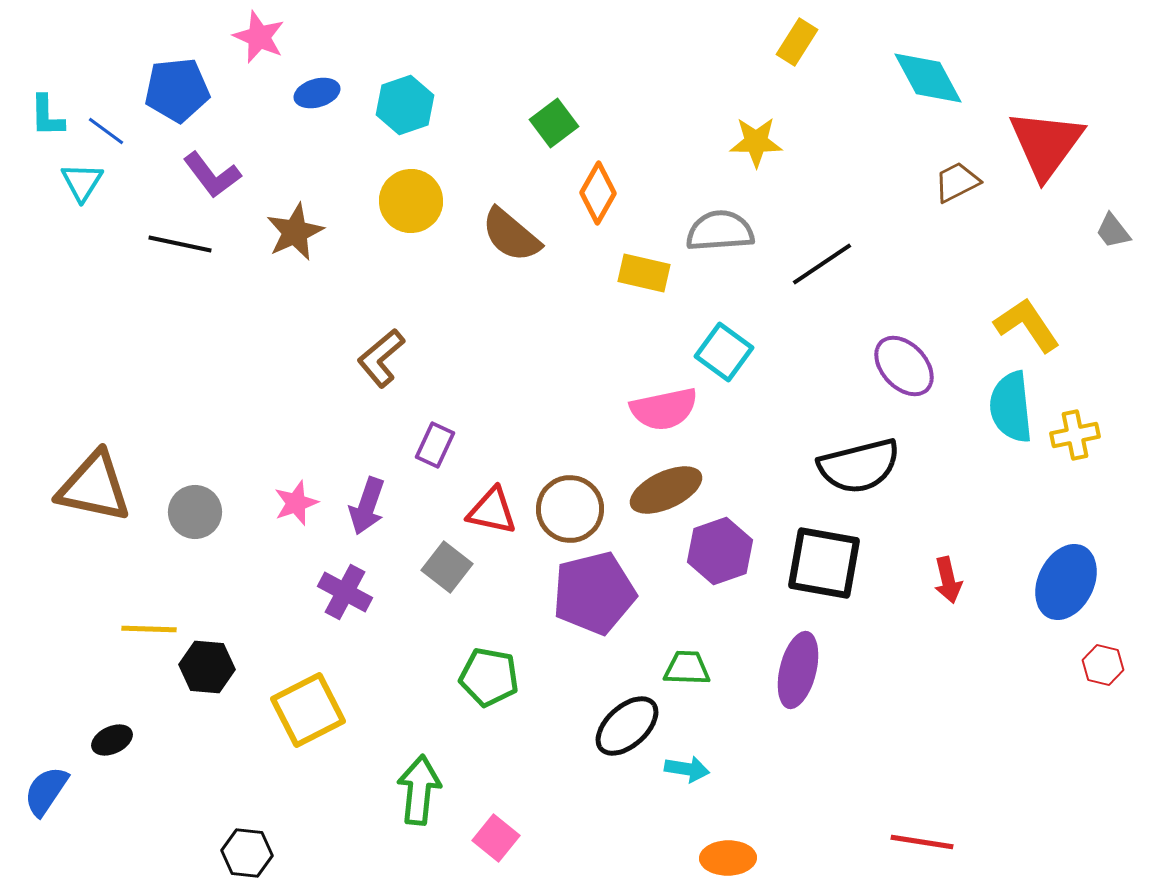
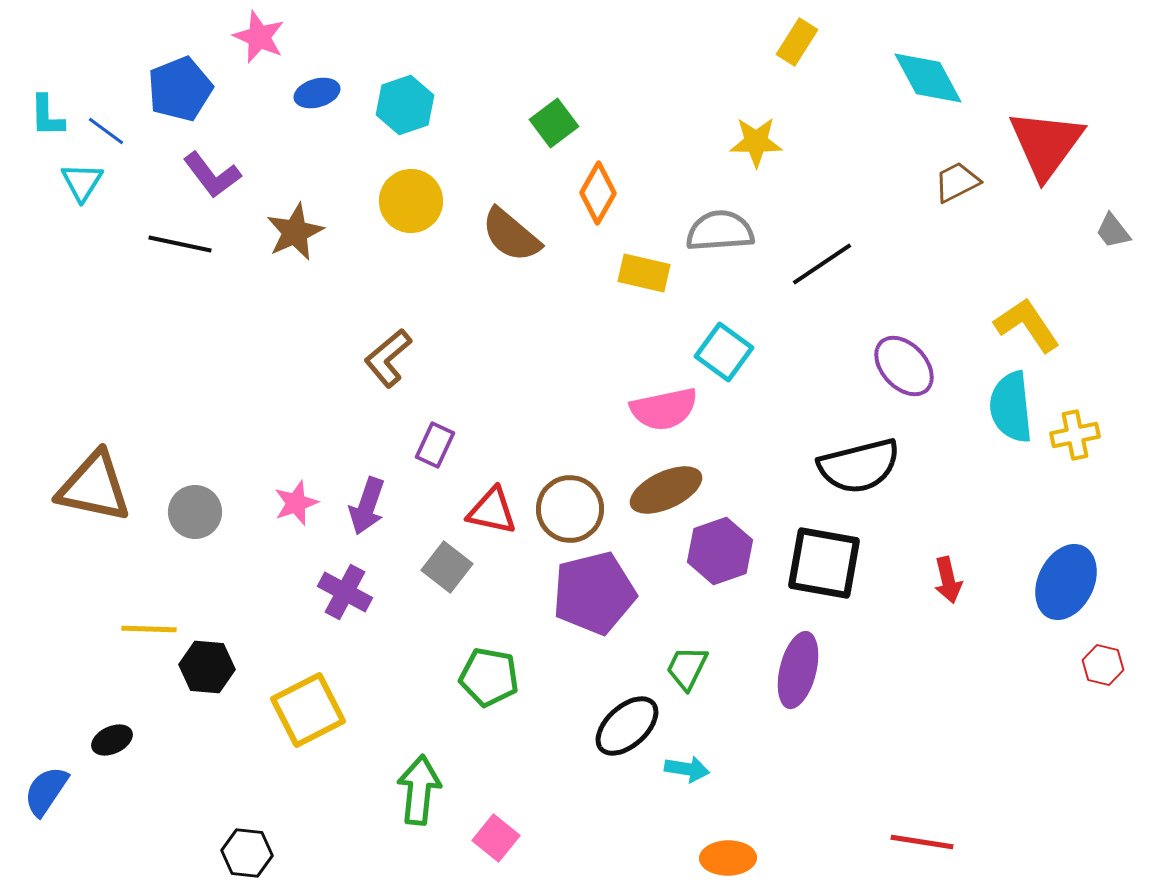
blue pentagon at (177, 90): moved 3 px right, 1 px up; rotated 16 degrees counterclockwise
brown L-shape at (381, 358): moved 7 px right
green trapezoid at (687, 668): rotated 66 degrees counterclockwise
